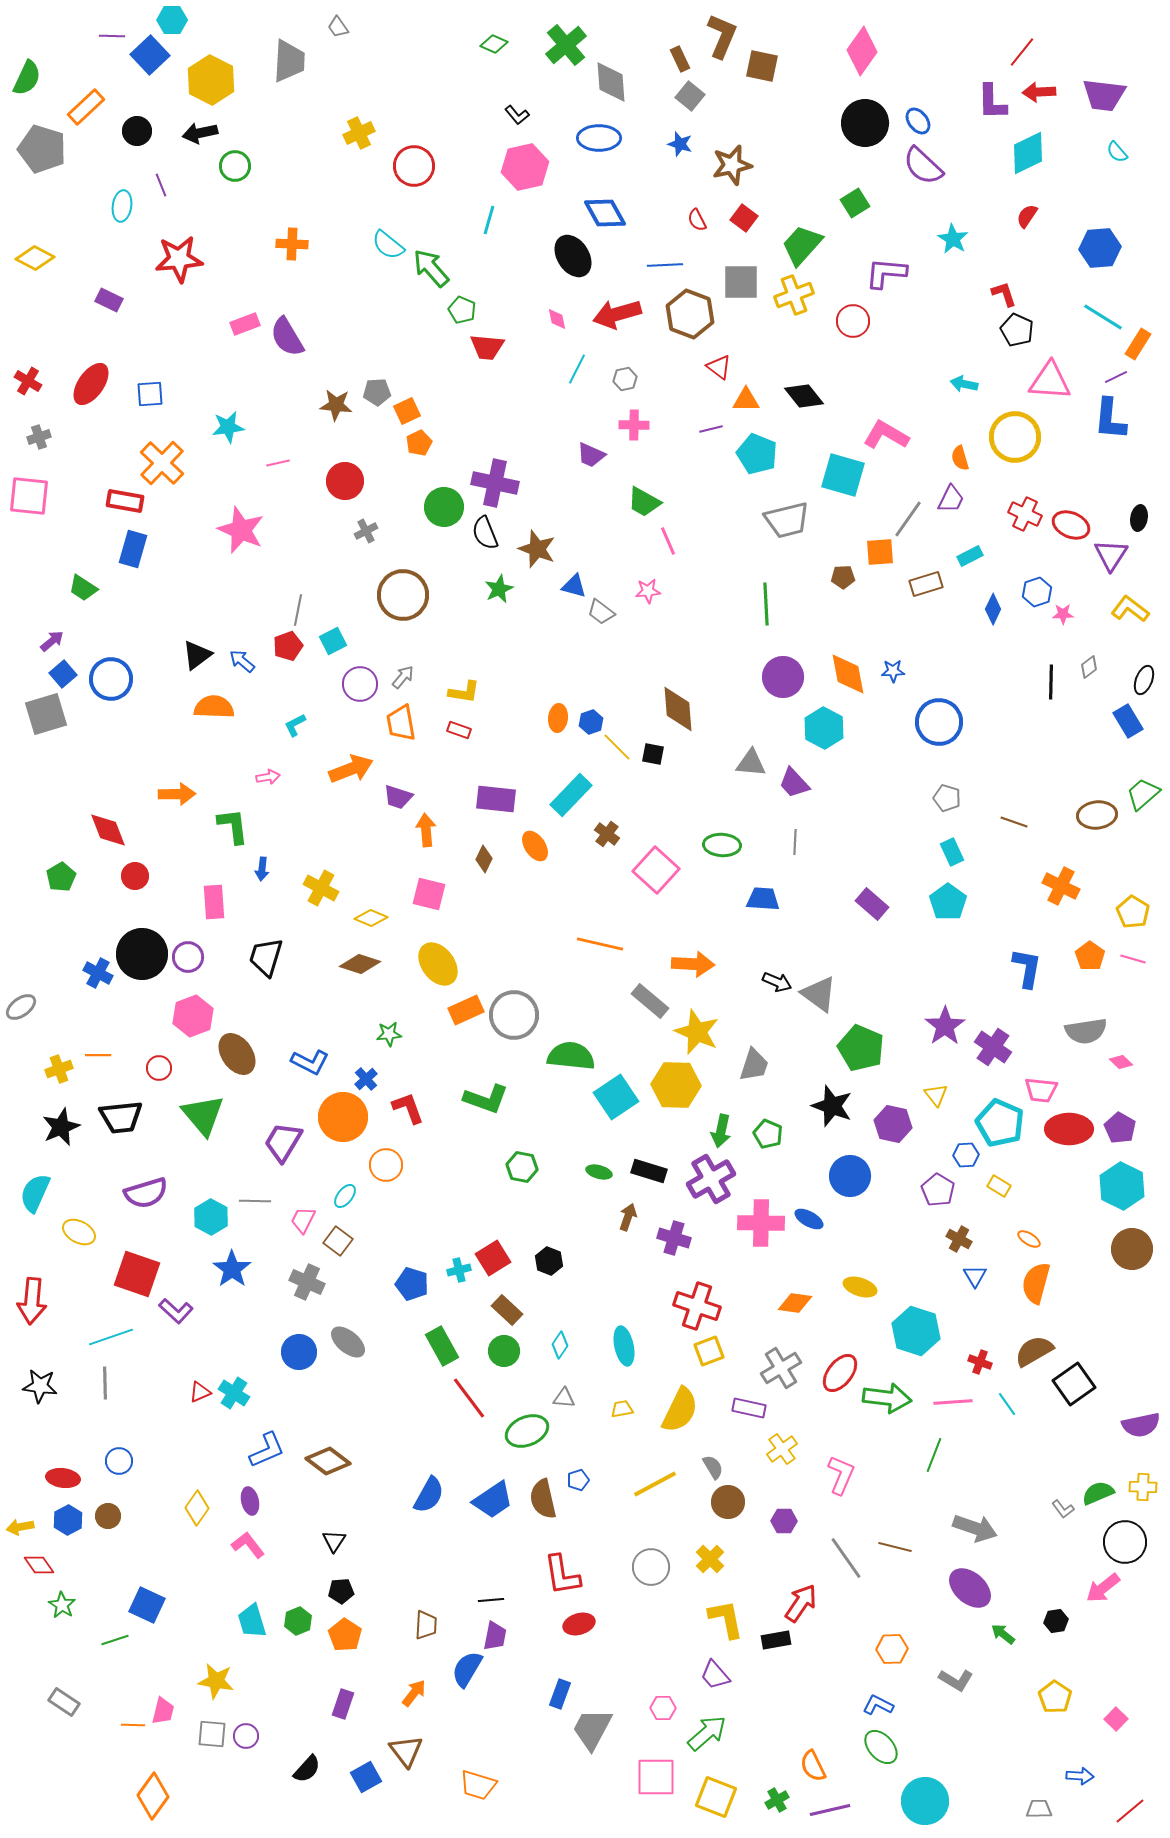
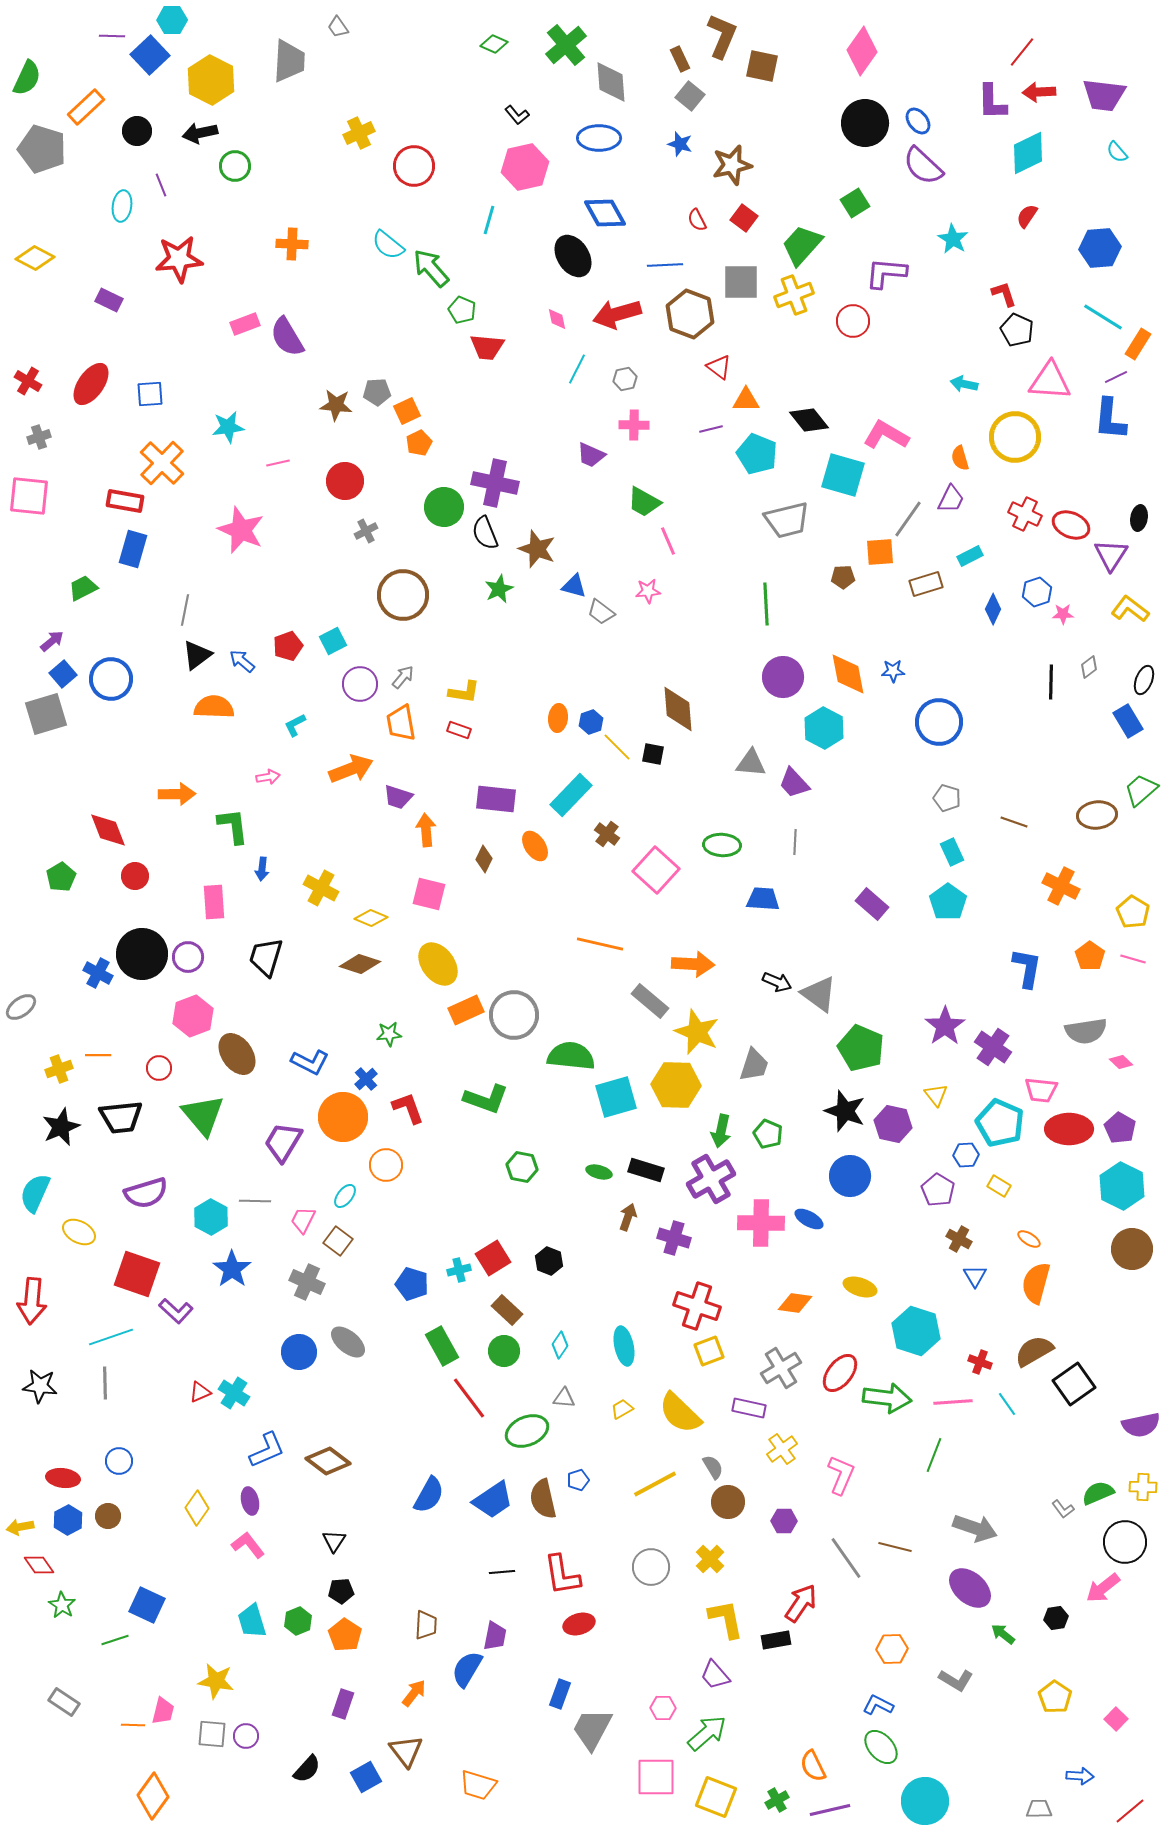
black diamond at (804, 396): moved 5 px right, 24 px down
green trapezoid at (83, 588): rotated 120 degrees clockwise
gray line at (298, 610): moved 113 px left
green trapezoid at (1143, 794): moved 2 px left, 4 px up
cyan square at (616, 1097): rotated 18 degrees clockwise
black star at (832, 1106): moved 13 px right, 5 px down
black rectangle at (649, 1171): moved 3 px left, 1 px up
yellow trapezoid at (622, 1409): rotated 20 degrees counterclockwise
yellow semicircle at (680, 1410): moved 3 px down; rotated 108 degrees clockwise
black line at (491, 1600): moved 11 px right, 28 px up
black hexagon at (1056, 1621): moved 3 px up
